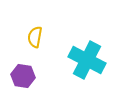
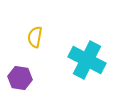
purple hexagon: moved 3 px left, 2 px down
